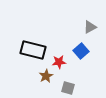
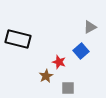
black rectangle: moved 15 px left, 11 px up
red star: rotated 24 degrees clockwise
gray square: rotated 16 degrees counterclockwise
